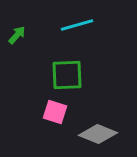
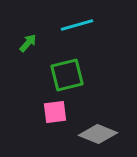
green arrow: moved 11 px right, 8 px down
green square: rotated 12 degrees counterclockwise
pink square: rotated 25 degrees counterclockwise
